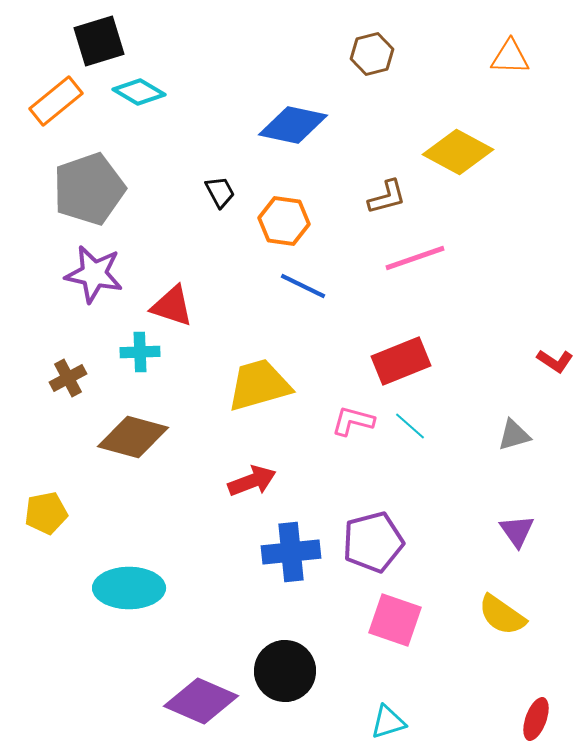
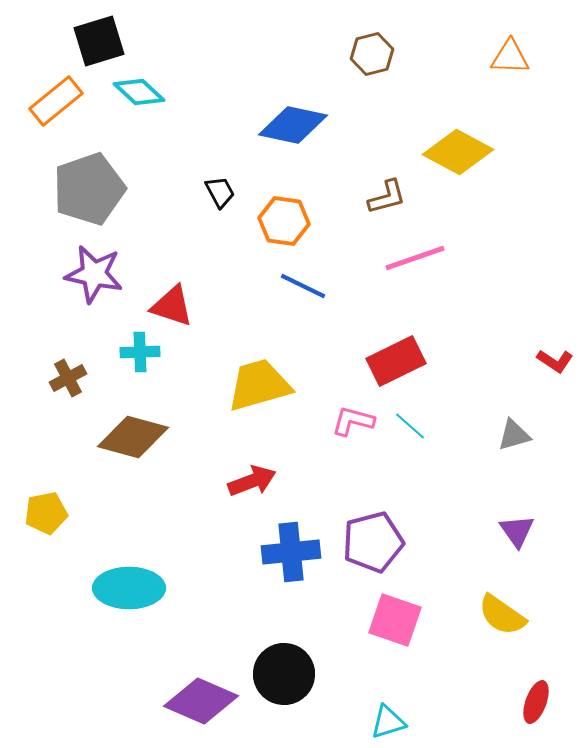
cyan diamond: rotated 12 degrees clockwise
red rectangle: moved 5 px left; rotated 4 degrees counterclockwise
black circle: moved 1 px left, 3 px down
red ellipse: moved 17 px up
